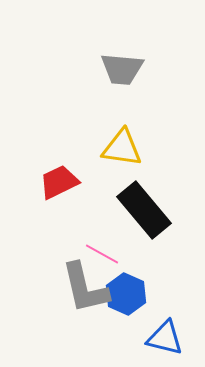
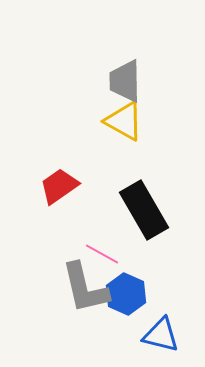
gray trapezoid: moved 3 px right, 12 px down; rotated 84 degrees clockwise
yellow triangle: moved 2 px right, 27 px up; rotated 21 degrees clockwise
red trapezoid: moved 4 px down; rotated 9 degrees counterclockwise
black rectangle: rotated 10 degrees clockwise
blue triangle: moved 4 px left, 3 px up
